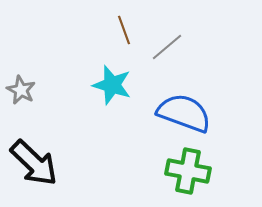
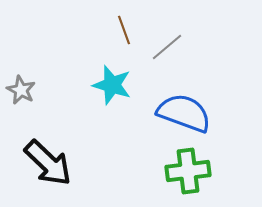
black arrow: moved 14 px right
green cross: rotated 18 degrees counterclockwise
